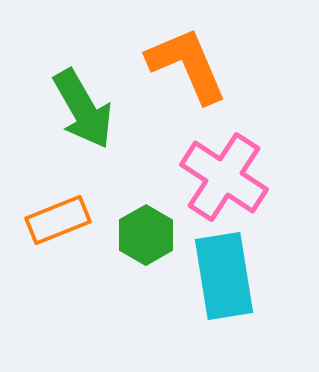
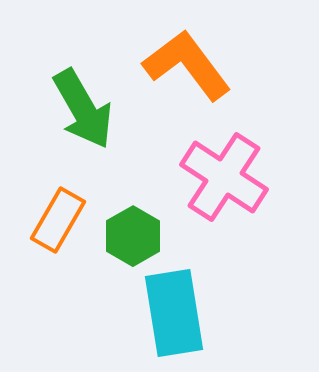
orange L-shape: rotated 14 degrees counterclockwise
orange rectangle: rotated 38 degrees counterclockwise
green hexagon: moved 13 px left, 1 px down
cyan rectangle: moved 50 px left, 37 px down
